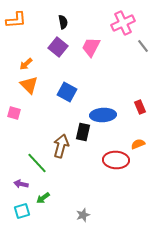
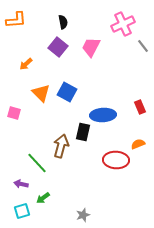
pink cross: moved 1 px down
orange triangle: moved 12 px right, 8 px down
